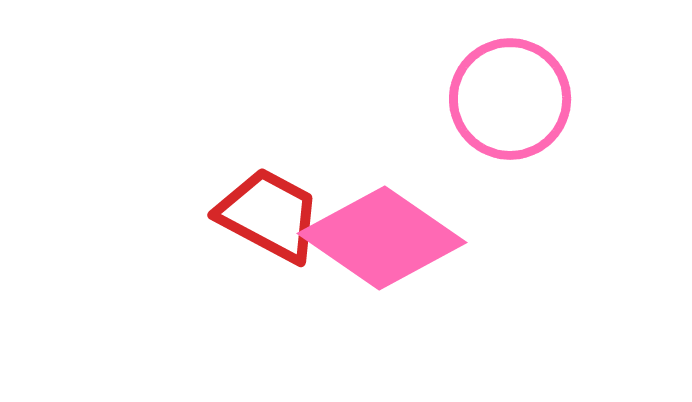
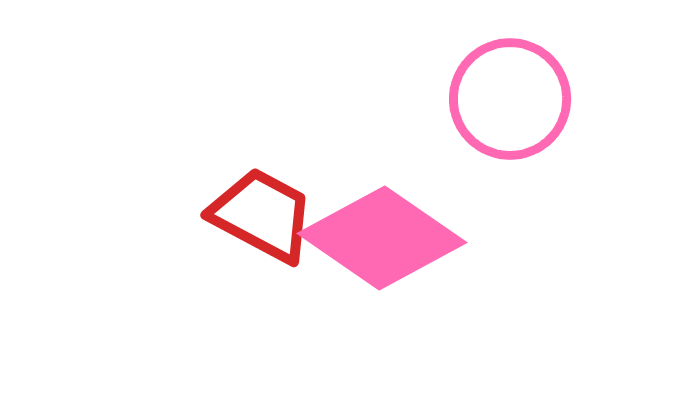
red trapezoid: moved 7 px left
